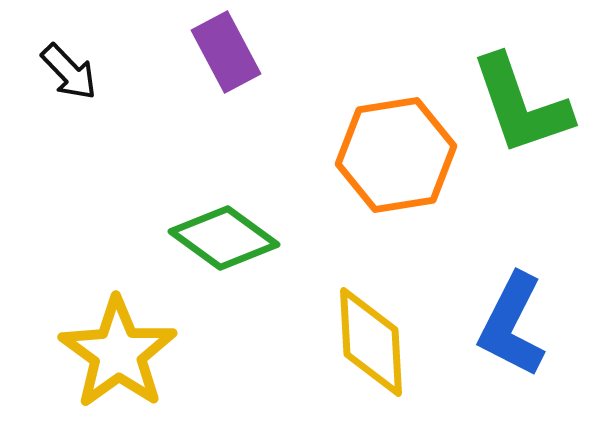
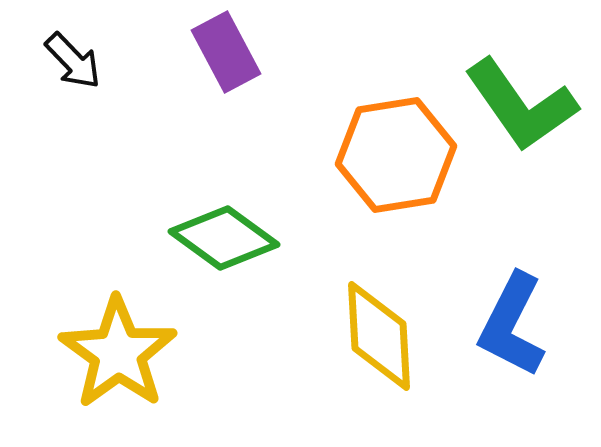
black arrow: moved 4 px right, 11 px up
green L-shape: rotated 16 degrees counterclockwise
yellow diamond: moved 8 px right, 6 px up
